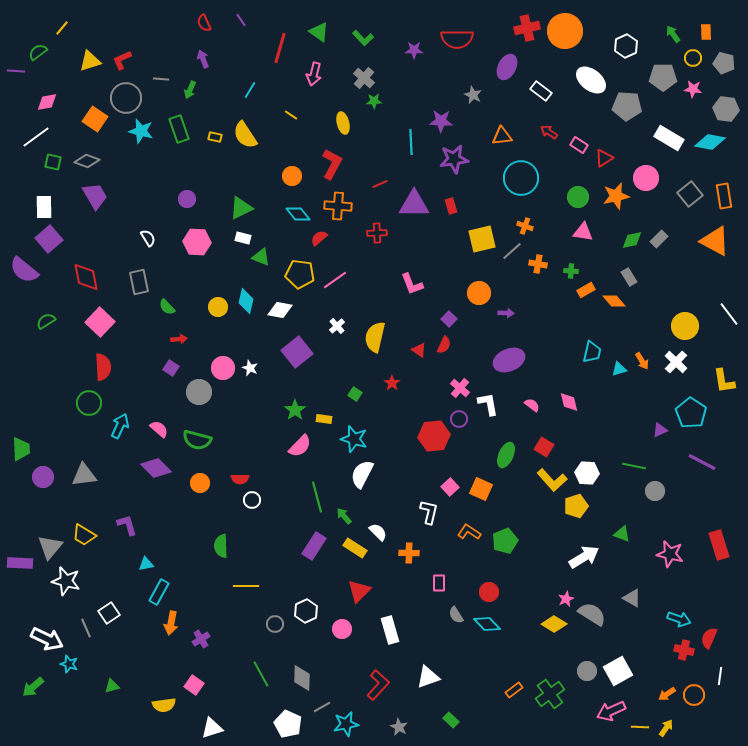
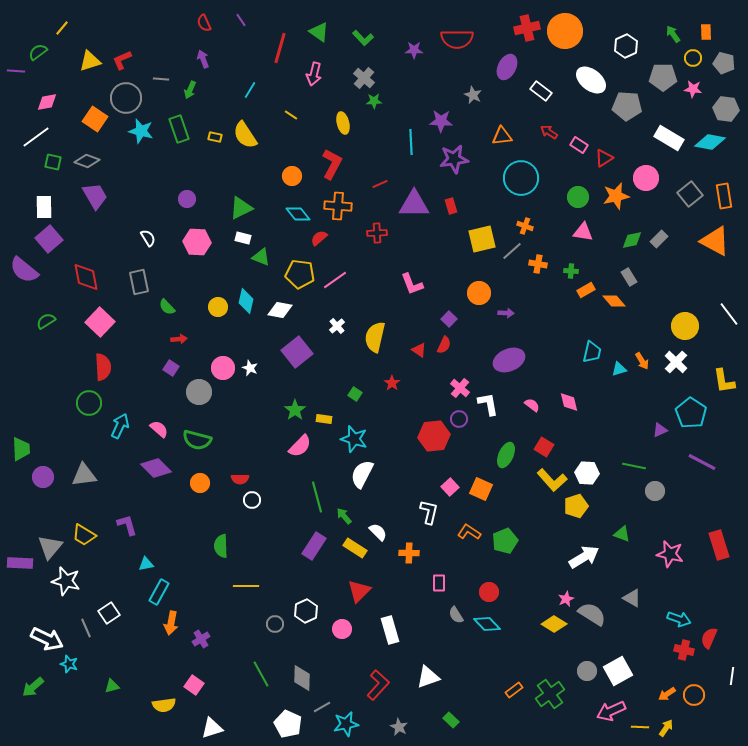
white line at (720, 676): moved 12 px right
